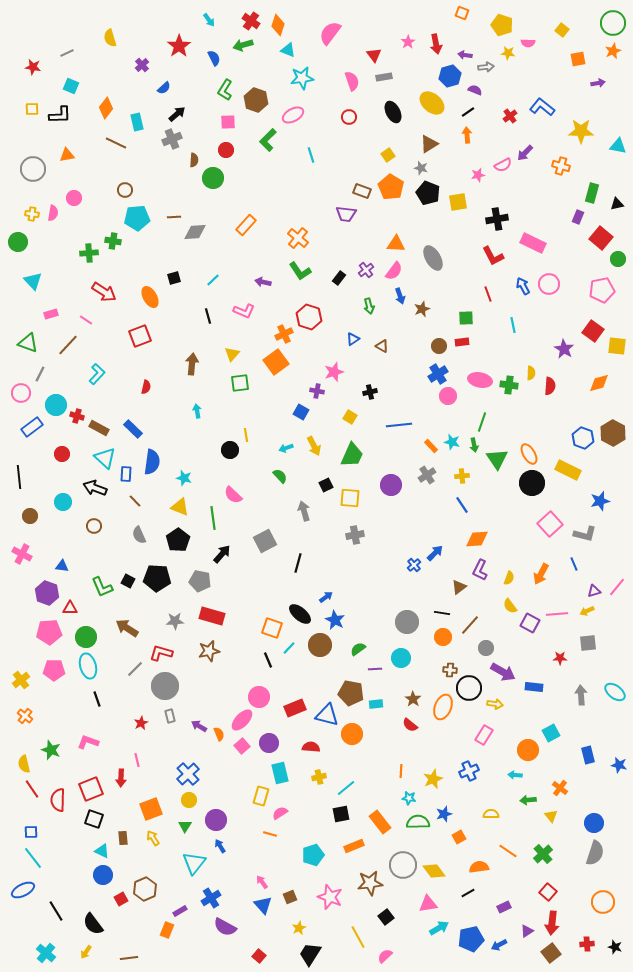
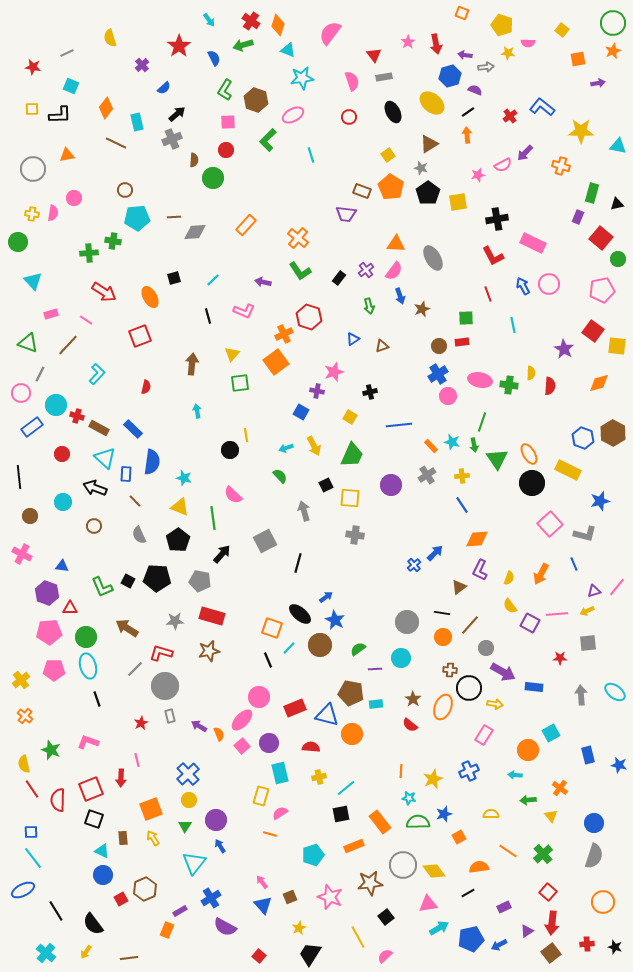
black pentagon at (428, 193): rotated 15 degrees clockwise
brown triangle at (382, 346): rotated 48 degrees counterclockwise
gray cross at (355, 535): rotated 18 degrees clockwise
gray semicircle at (595, 853): moved 1 px left, 3 px down
